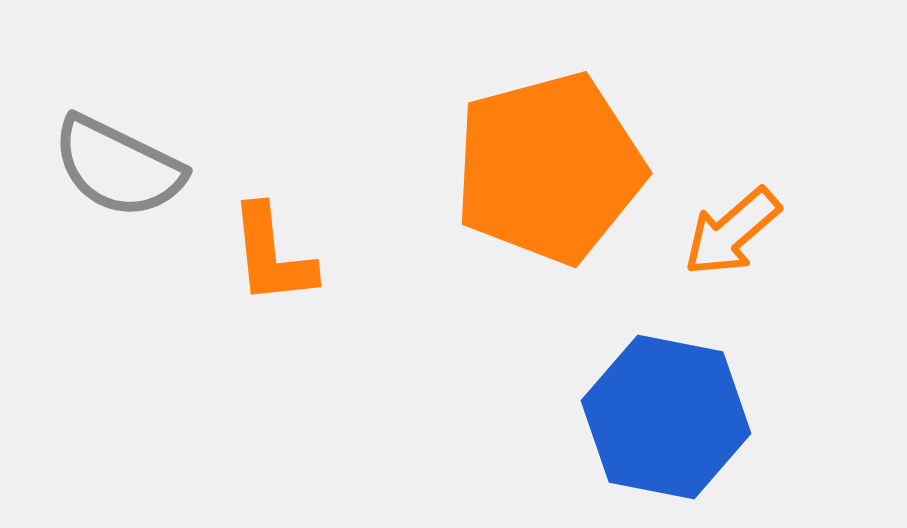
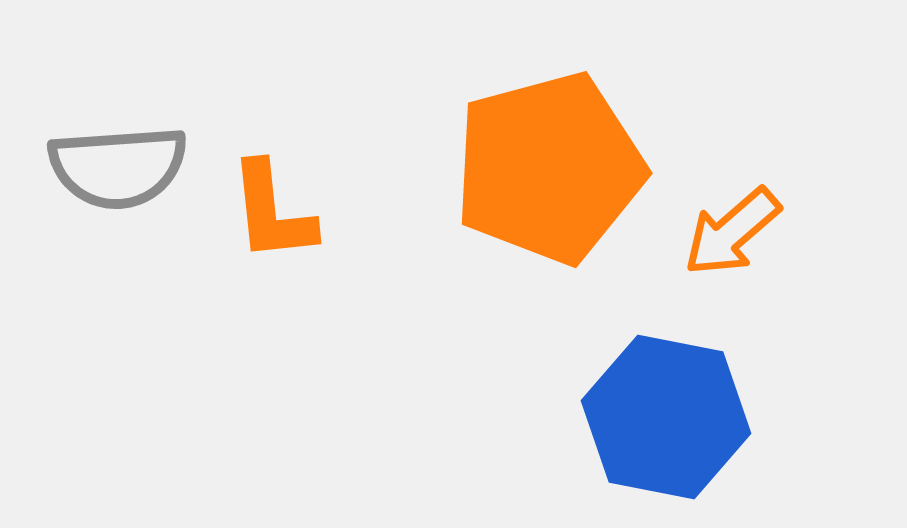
gray semicircle: rotated 30 degrees counterclockwise
orange L-shape: moved 43 px up
